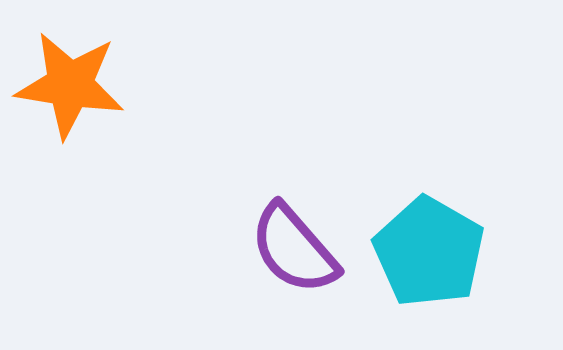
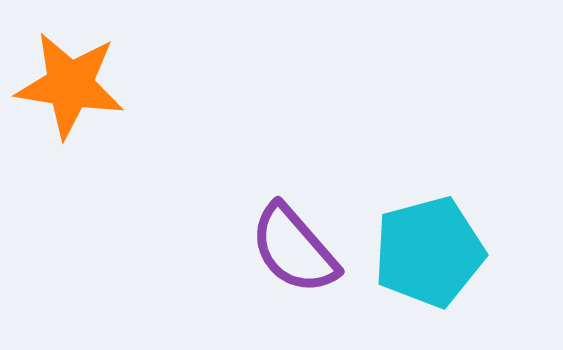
cyan pentagon: rotated 27 degrees clockwise
